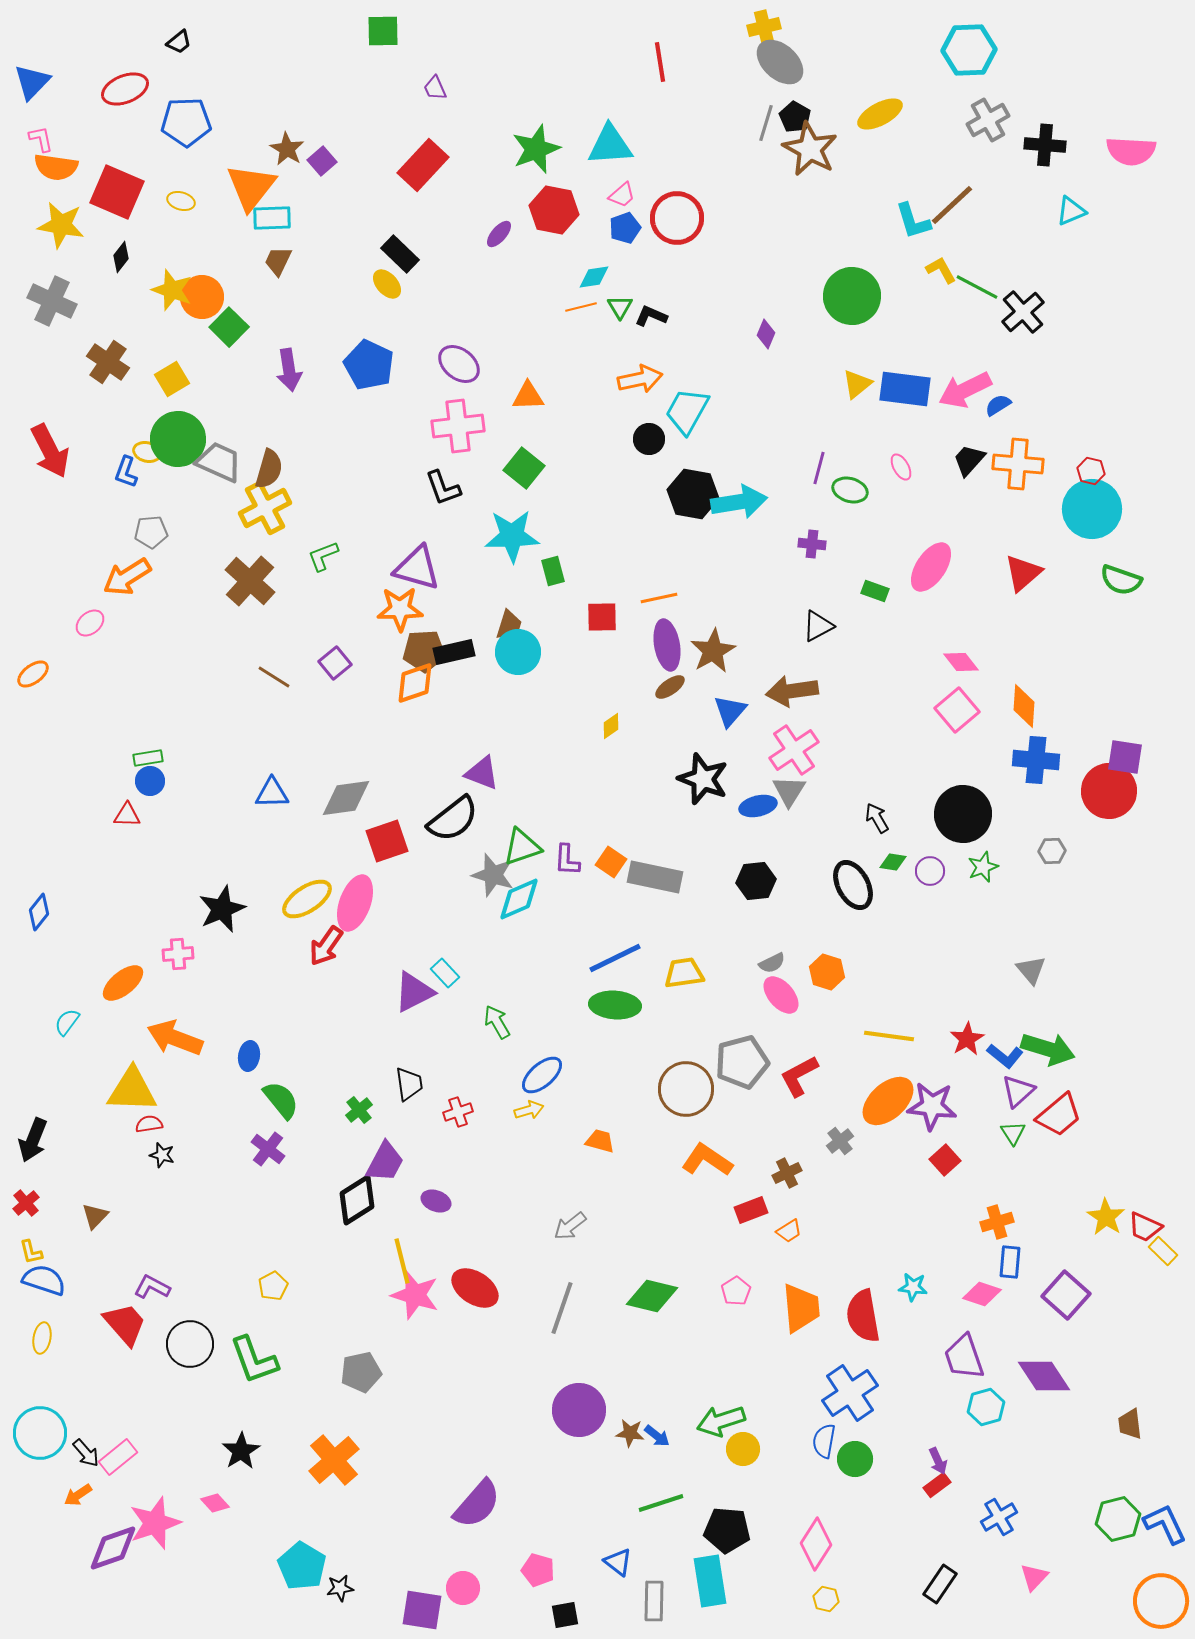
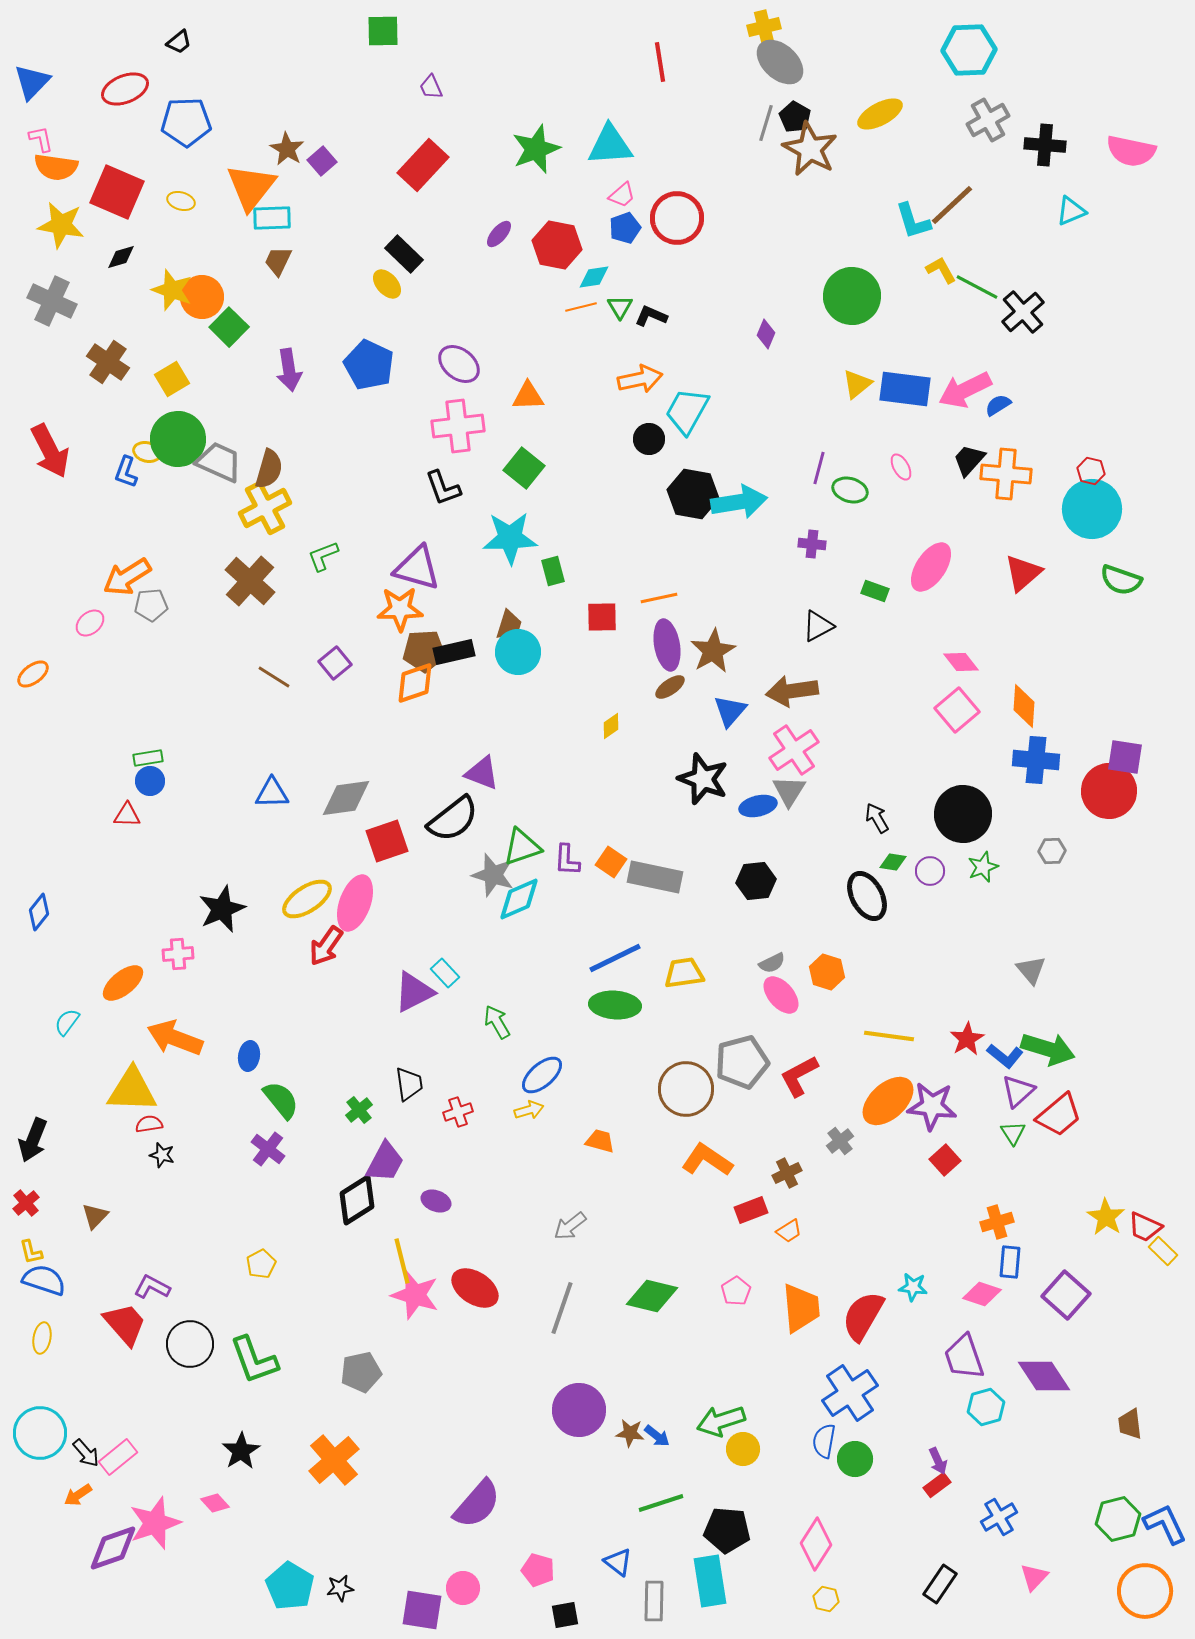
purple trapezoid at (435, 88): moved 4 px left, 1 px up
pink semicircle at (1131, 151): rotated 9 degrees clockwise
red hexagon at (554, 210): moved 3 px right, 35 px down
black rectangle at (400, 254): moved 4 px right
black diamond at (121, 257): rotated 36 degrees clockwise
orange cross at (1018, 464): moved 12 px left, 10 px down
gray pentagon at (151, 532): moved 73 px down
cyan star at (512, 536): moved 2 px left, 2 px down
black ellipse at (853, 885): moved 14 px right, 11 px down
yellow pentagon at (273, 1286): moved 12 px left, 22 px up
red semicircle at (863, 1316): rotated 40 degrees clockwise
cyan pentagon at (302, 1566): moved 12 px left, 20 px down
orange circle at (1161, 1601): moved 16 px left, 10 px up
